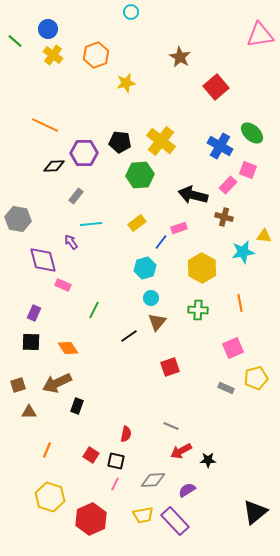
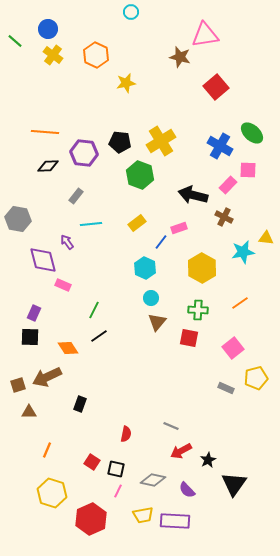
pink triangle at (260, 35): moved 55 px left
orange hexagon at (96, 55): rotated 15 degrees counterclockwise
brown star at (180, 57): rotated 15 degrees counterclockwise
orange line at (45, 125): moved 7 px down; rotated 20 degrees counterclockwise
yellow cross at (161, 141): rotated 20 degrees clockwise
purple hexagon at (84, 153): rotated 8 degrees clockwise
black diamond at (54, 166): moved 6 px left
pink square at (248, 170): rotated 18 degrees counterclockwise
green hexagon at (140, 175): rotated 24 degrees clockwise
brown cross at (224, 217): rotated 12 degrees clockwise
yellow triangle at (264, 236): moved 2 px right, 2 px down
purple arrow at (71, 242): moved 4 px left
cyan hexagon at (145, 268): rotated 20 degrees counterclockwise
orange line at (240, 303): rotated 66 degrees clockwise
black line at (129, 336): moved 30 px left
black square at (31, 342): moved 1 px left, 5 px up
pink square at (233, 348): rotated 15 degrees counterclockwise
red square at (170, 367): moved 19 px right, 29 px up; rotated 30 degrees clockwise
brown arrow at (57, 383): moved 10 px left, 6 px up
black rectangle at (77, 406): moved 3 px right, 2 px up
red square at (91, 455): moved 1 px right, 7 px down
black star at (208, 460): rotated 28 degrees counterclockwise
black square at (116, 461): moved 8 px down
gray diamond at (153, 480): rotated 15 degrees clockwise
pink line at (115, 484): moved 3 px right, 7 px down
purple semicircle at (187, 490): rotated 102 degrees counterclockwise
yellow hexagon at (50, 497): moved 2 px right, 4 px up
black triangle at (255, 512): moved 21 px left, 28 px up; rotated 16 degrees counterclockwise
purple rectangle at (175, 521): rotated 44 degrees counterclockwise
